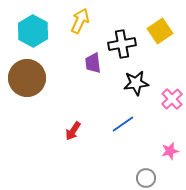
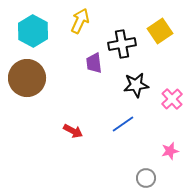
purple trapezoid: moved 1 px right
black star: moved 2 px down
red arrow: rotated 96 degrees counterclockwise
